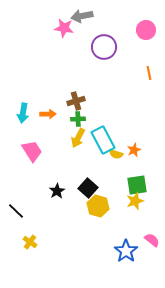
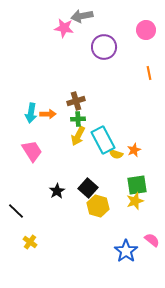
cyan arrow: moved 8 px right
yellow arrow: moved 2 px up
